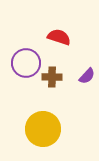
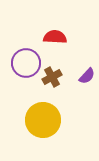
red semicircle: moved 4 px left; rotated 15 degrees counterclockwise
brown cross: rotated 30 degrees counterclockwise
yellow circle: moved 9 px up
